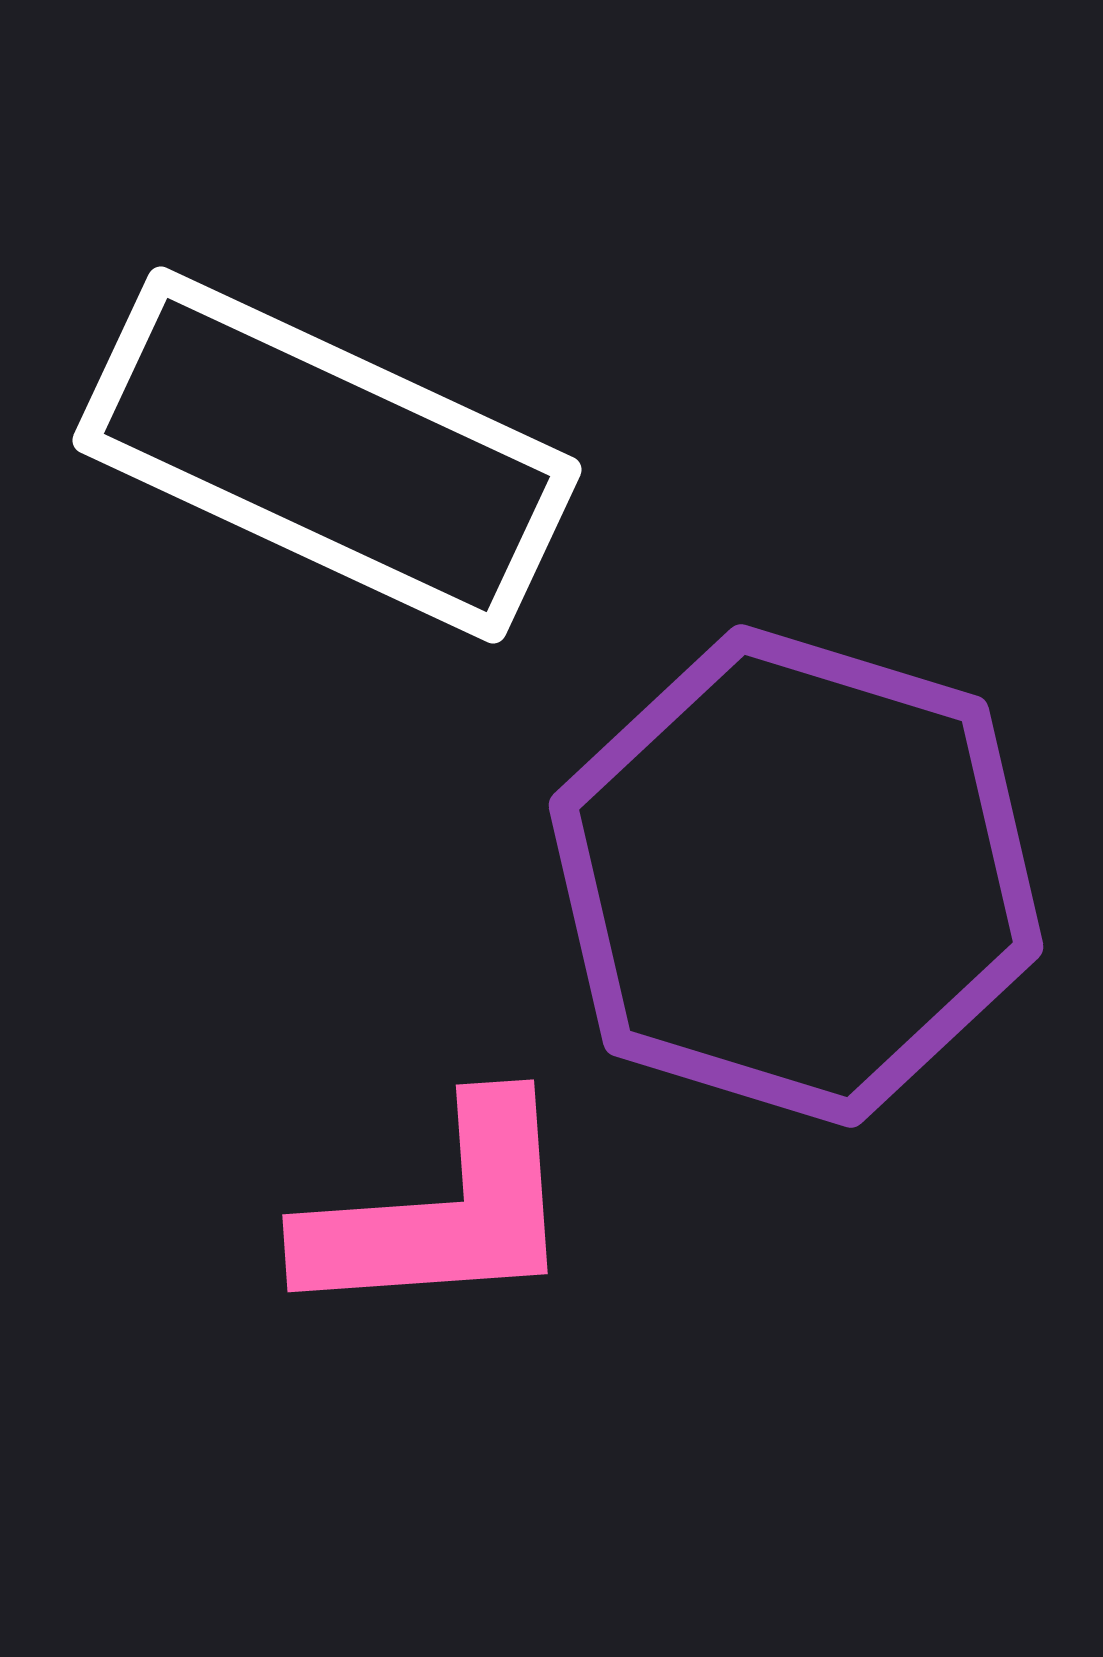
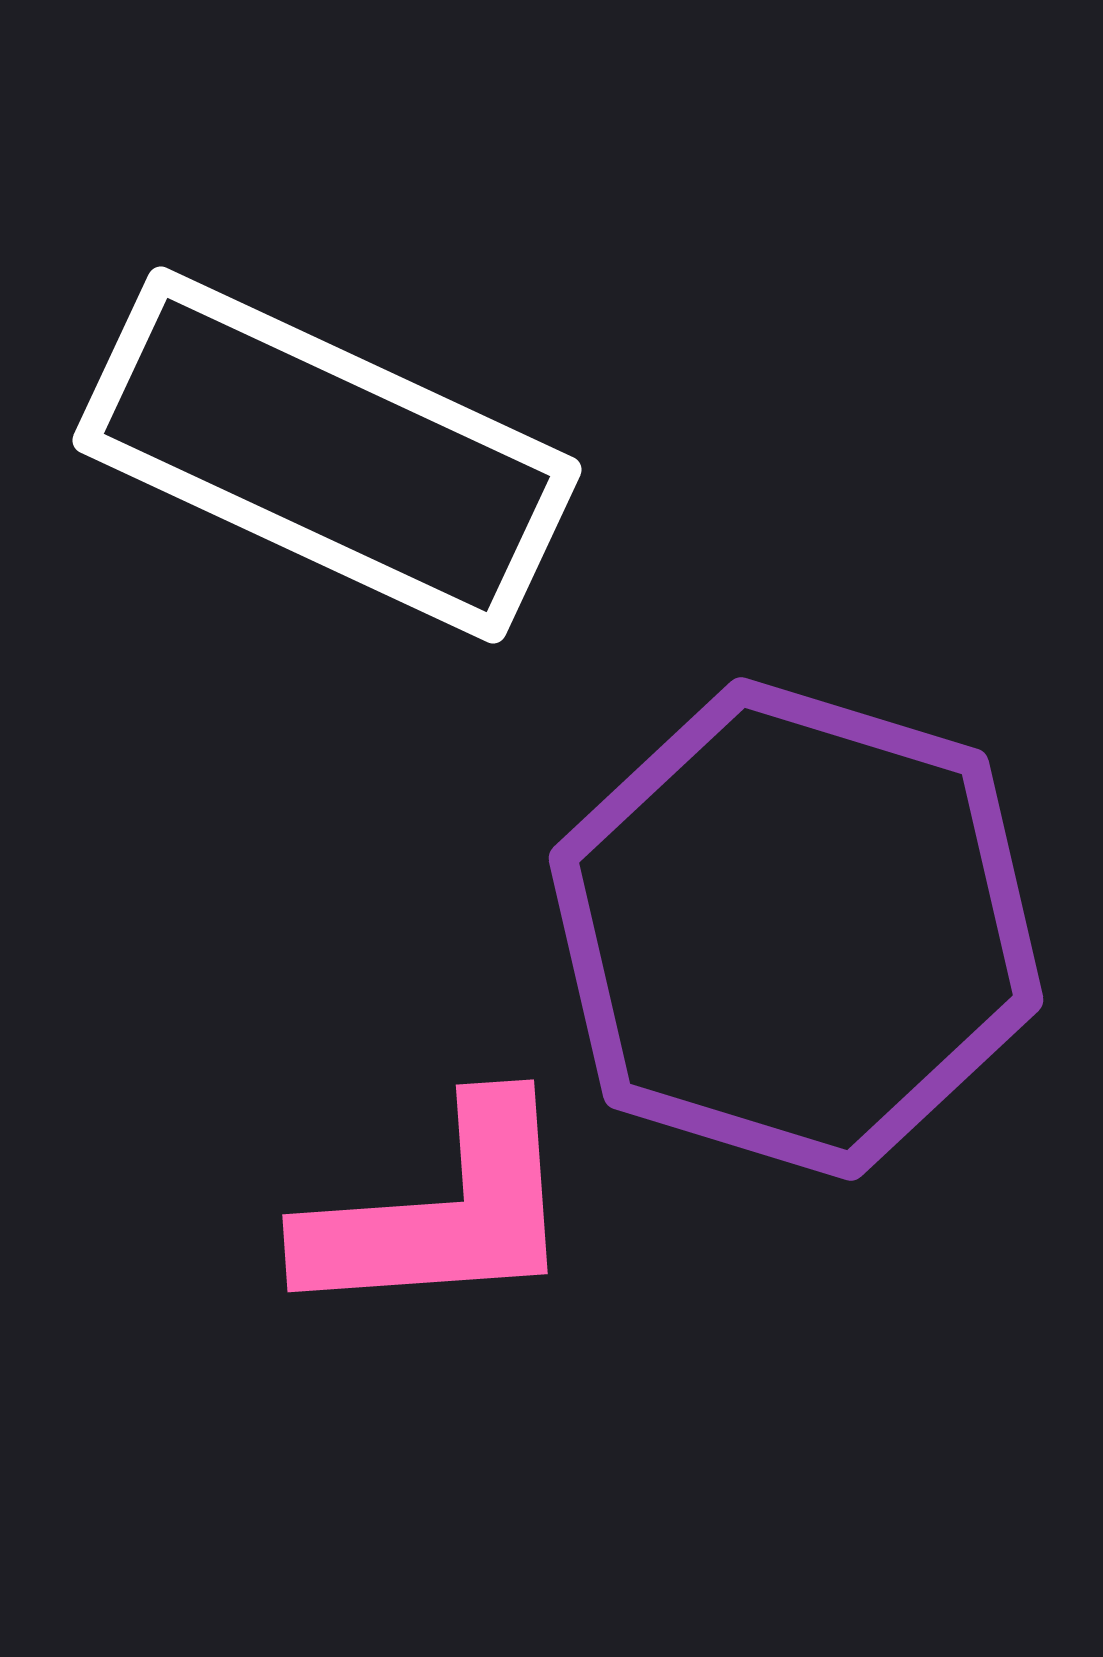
purple hexagon: moved 53 px down
